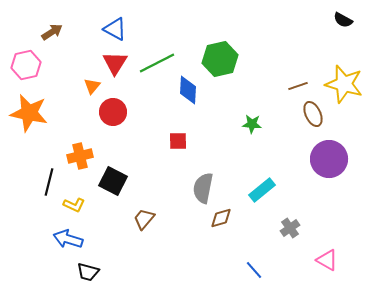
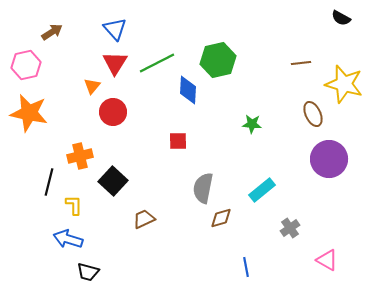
black semicircle: moved 2 px left, 2 px up
blue triangle: rotated 20 degrees clockwise
green hexagon: moved 2 px left, 1 px down
brown line: moved 3 px right, 23 px up; rotated 12 degrees clockwise
black square: rotated 16 degrees clockwise
yellow L-shape: rotated 115 degrees counterclockwise
brown trapezoid: rotated 25 degrees clockwise
blue line: moved 8 px left, 3 px up; rotated 30 degrees clockwise
